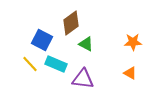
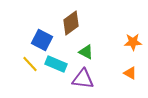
green triangle: moved 8 px down
